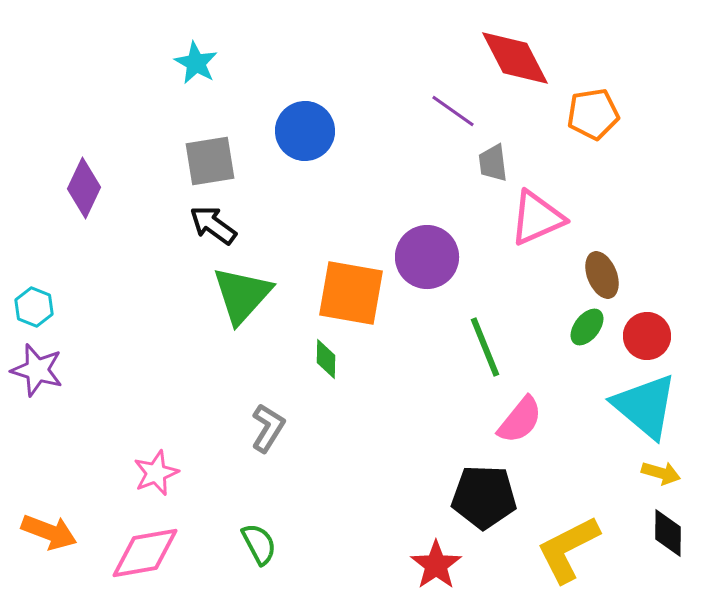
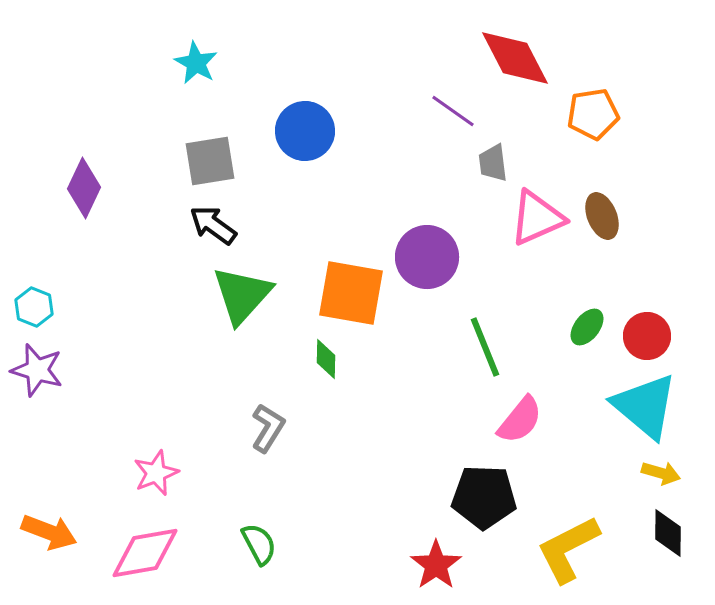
brown ellipse: moved 59 px up
